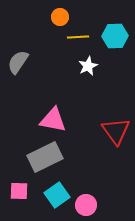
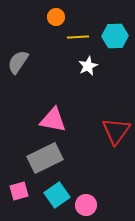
orange circle: moved 4 px left
red triangle: rotated 12 degrees clockwise
gray rectangle: moved 1 px down
pink square: rotated 18 degrees counterclockwise
